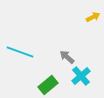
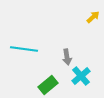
yellow arrow: rotated 16 degrees counterclockwise
cyan line: moved 4 px right, 3 px up; rotated 12 degrees counterclockwise
gray arrow: rotated 140 degrees counterclockwise
